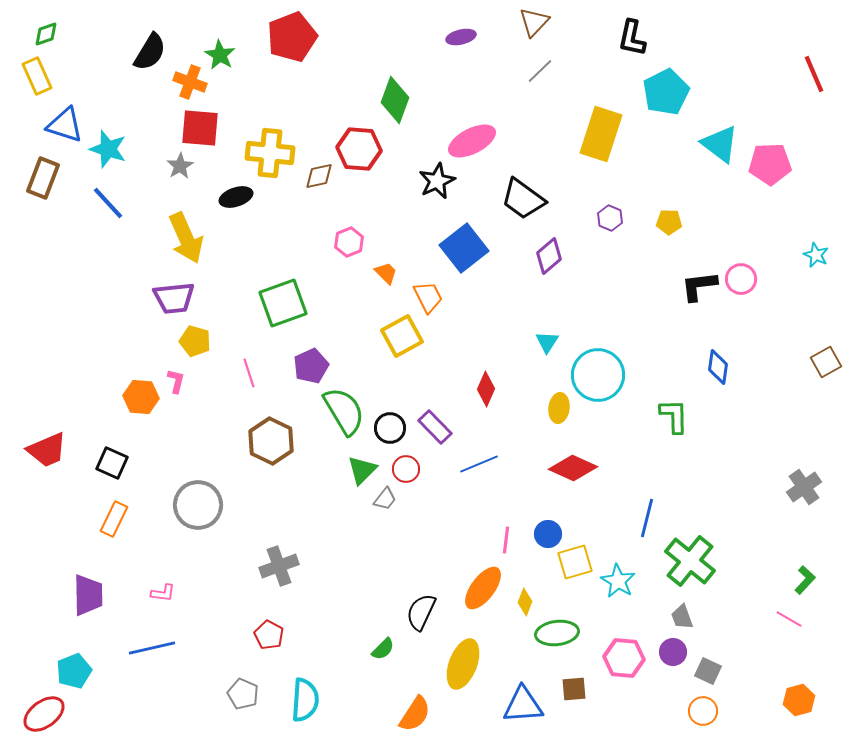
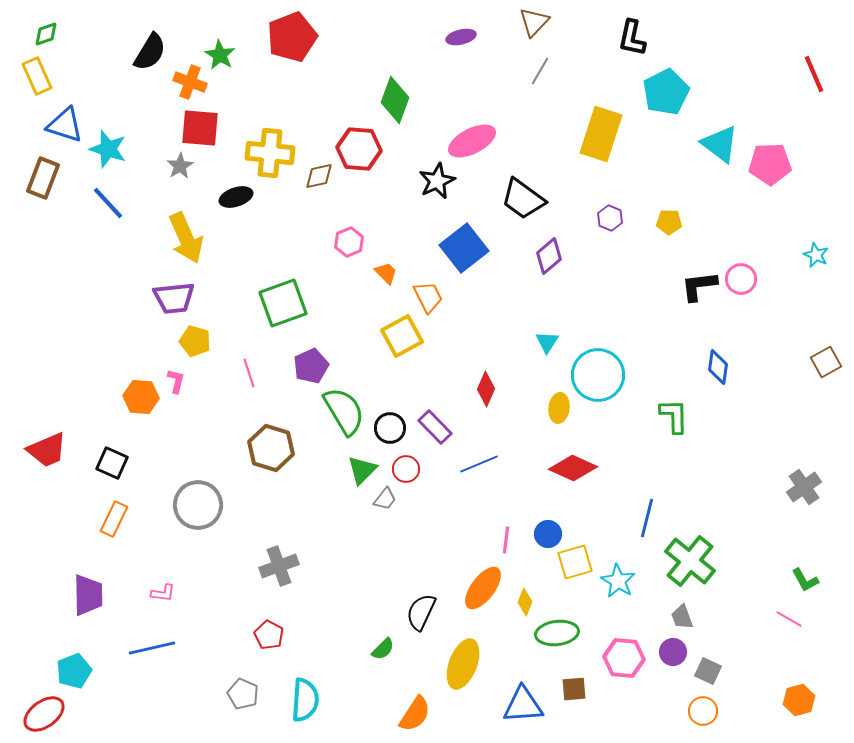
gray line at (540, 71): rotated 16 degrees counterclockwise
brown hexagon at (271, 441): moved 7 px down; rotated 9 degrees counterclockwise
green L-shape at (805, 580): rotated 108 degrees clockwise
